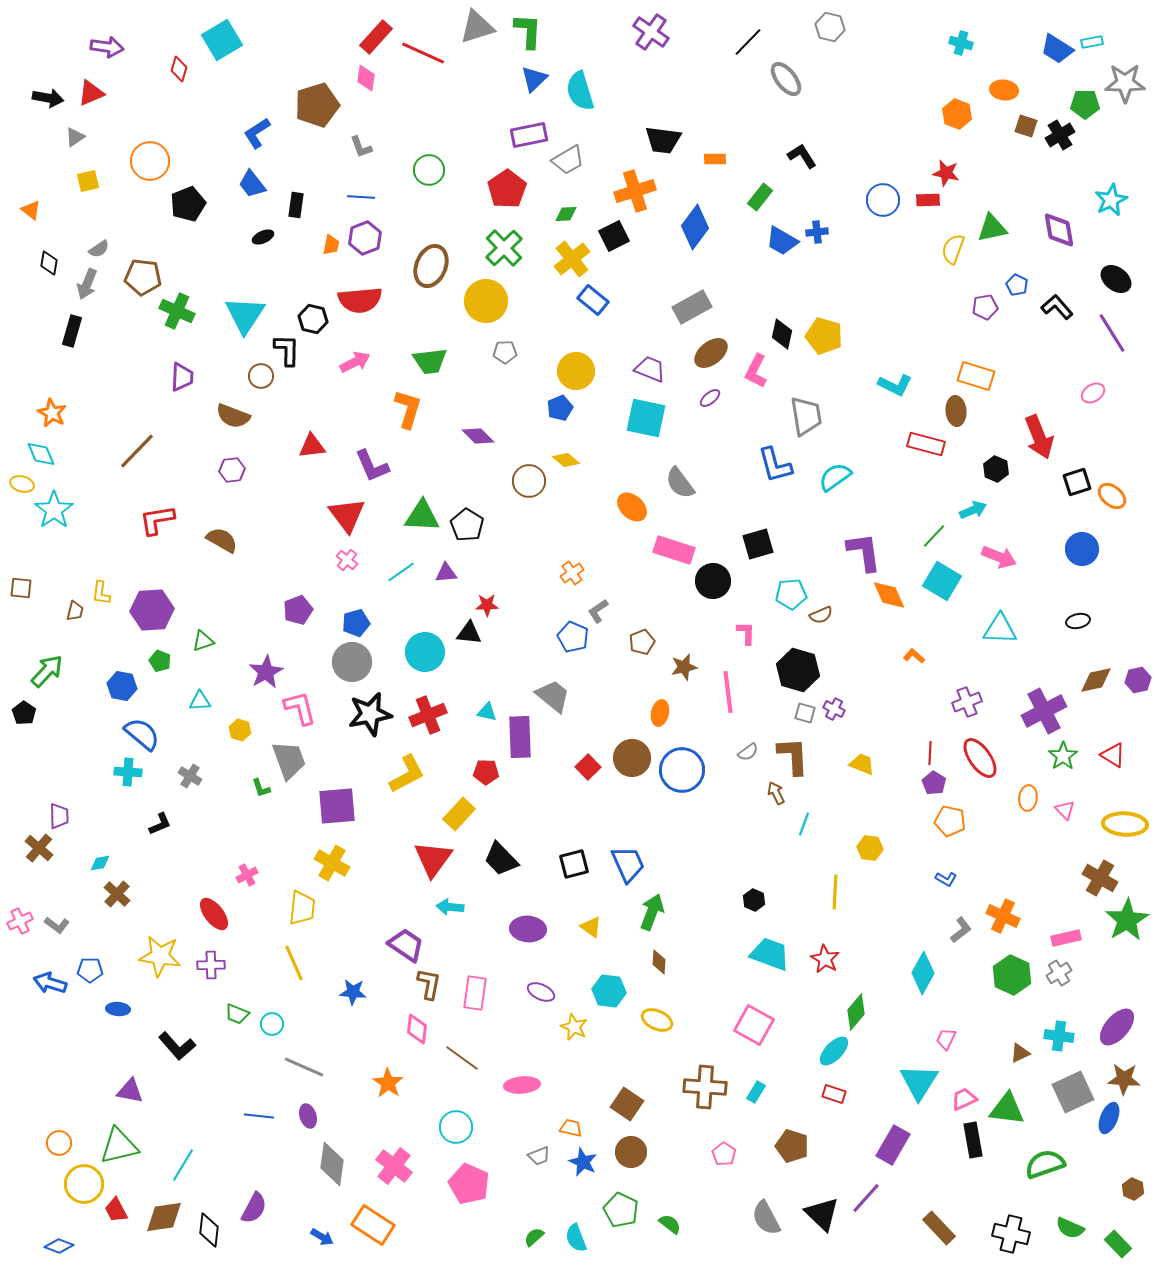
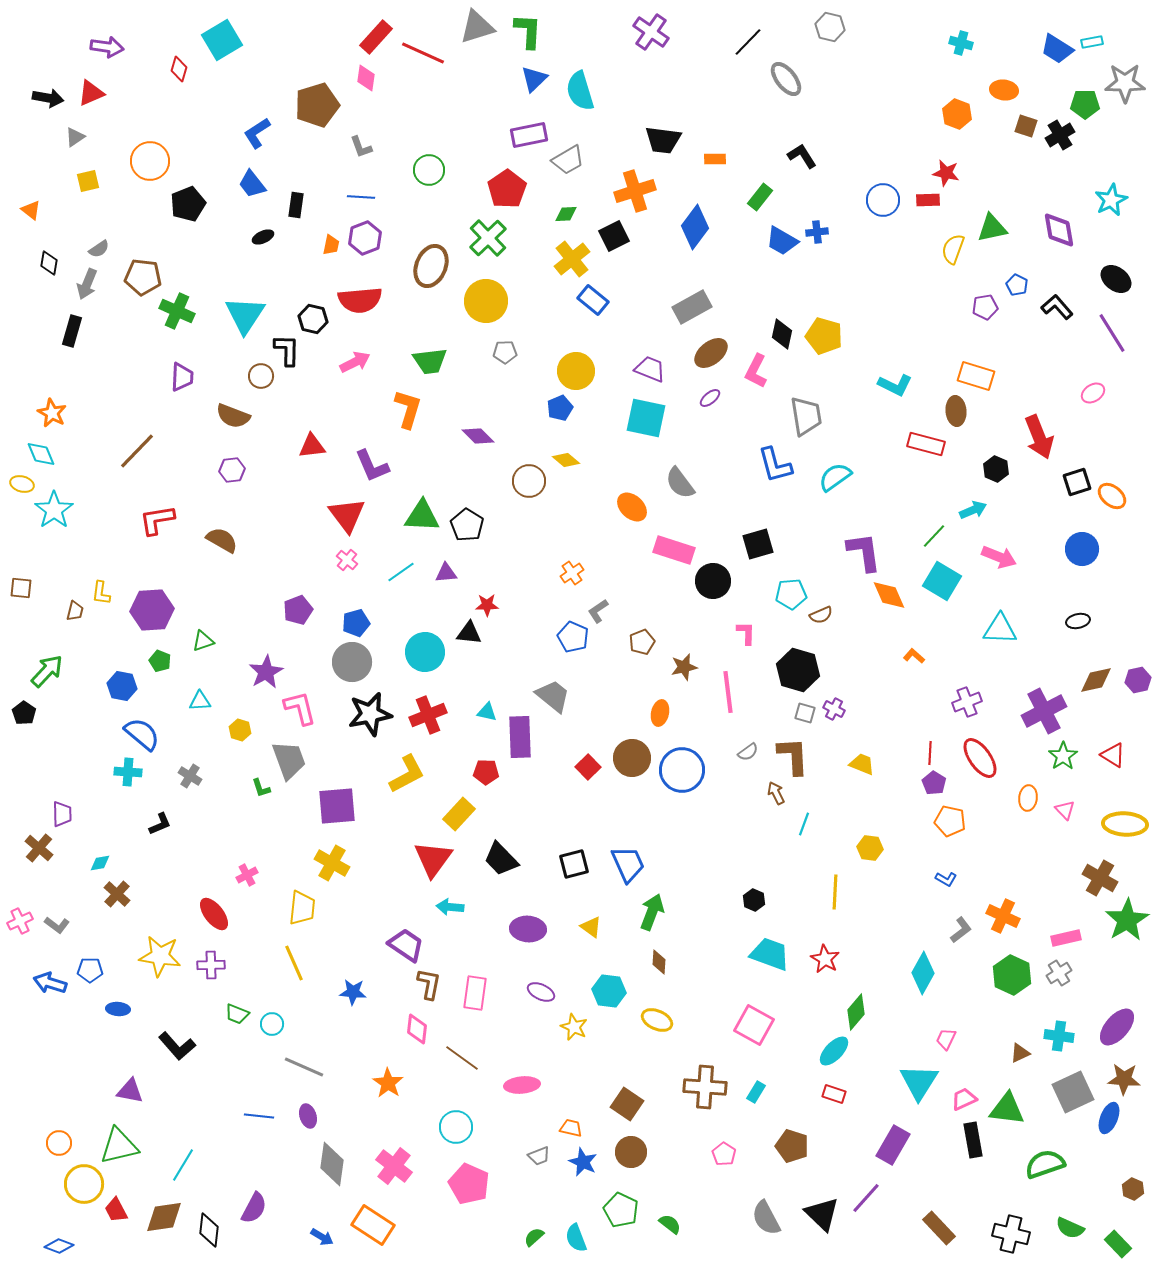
green cross at (504, 248): moved 16 px left, 10 px up
purple trapezoid at (59, 816): moved 3 px right, 2 px up
